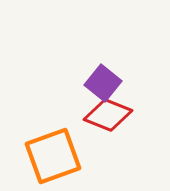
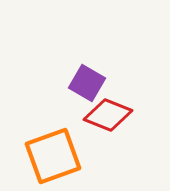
purple square: moved 16 px left; rotated 9 degrees counterclockwise
